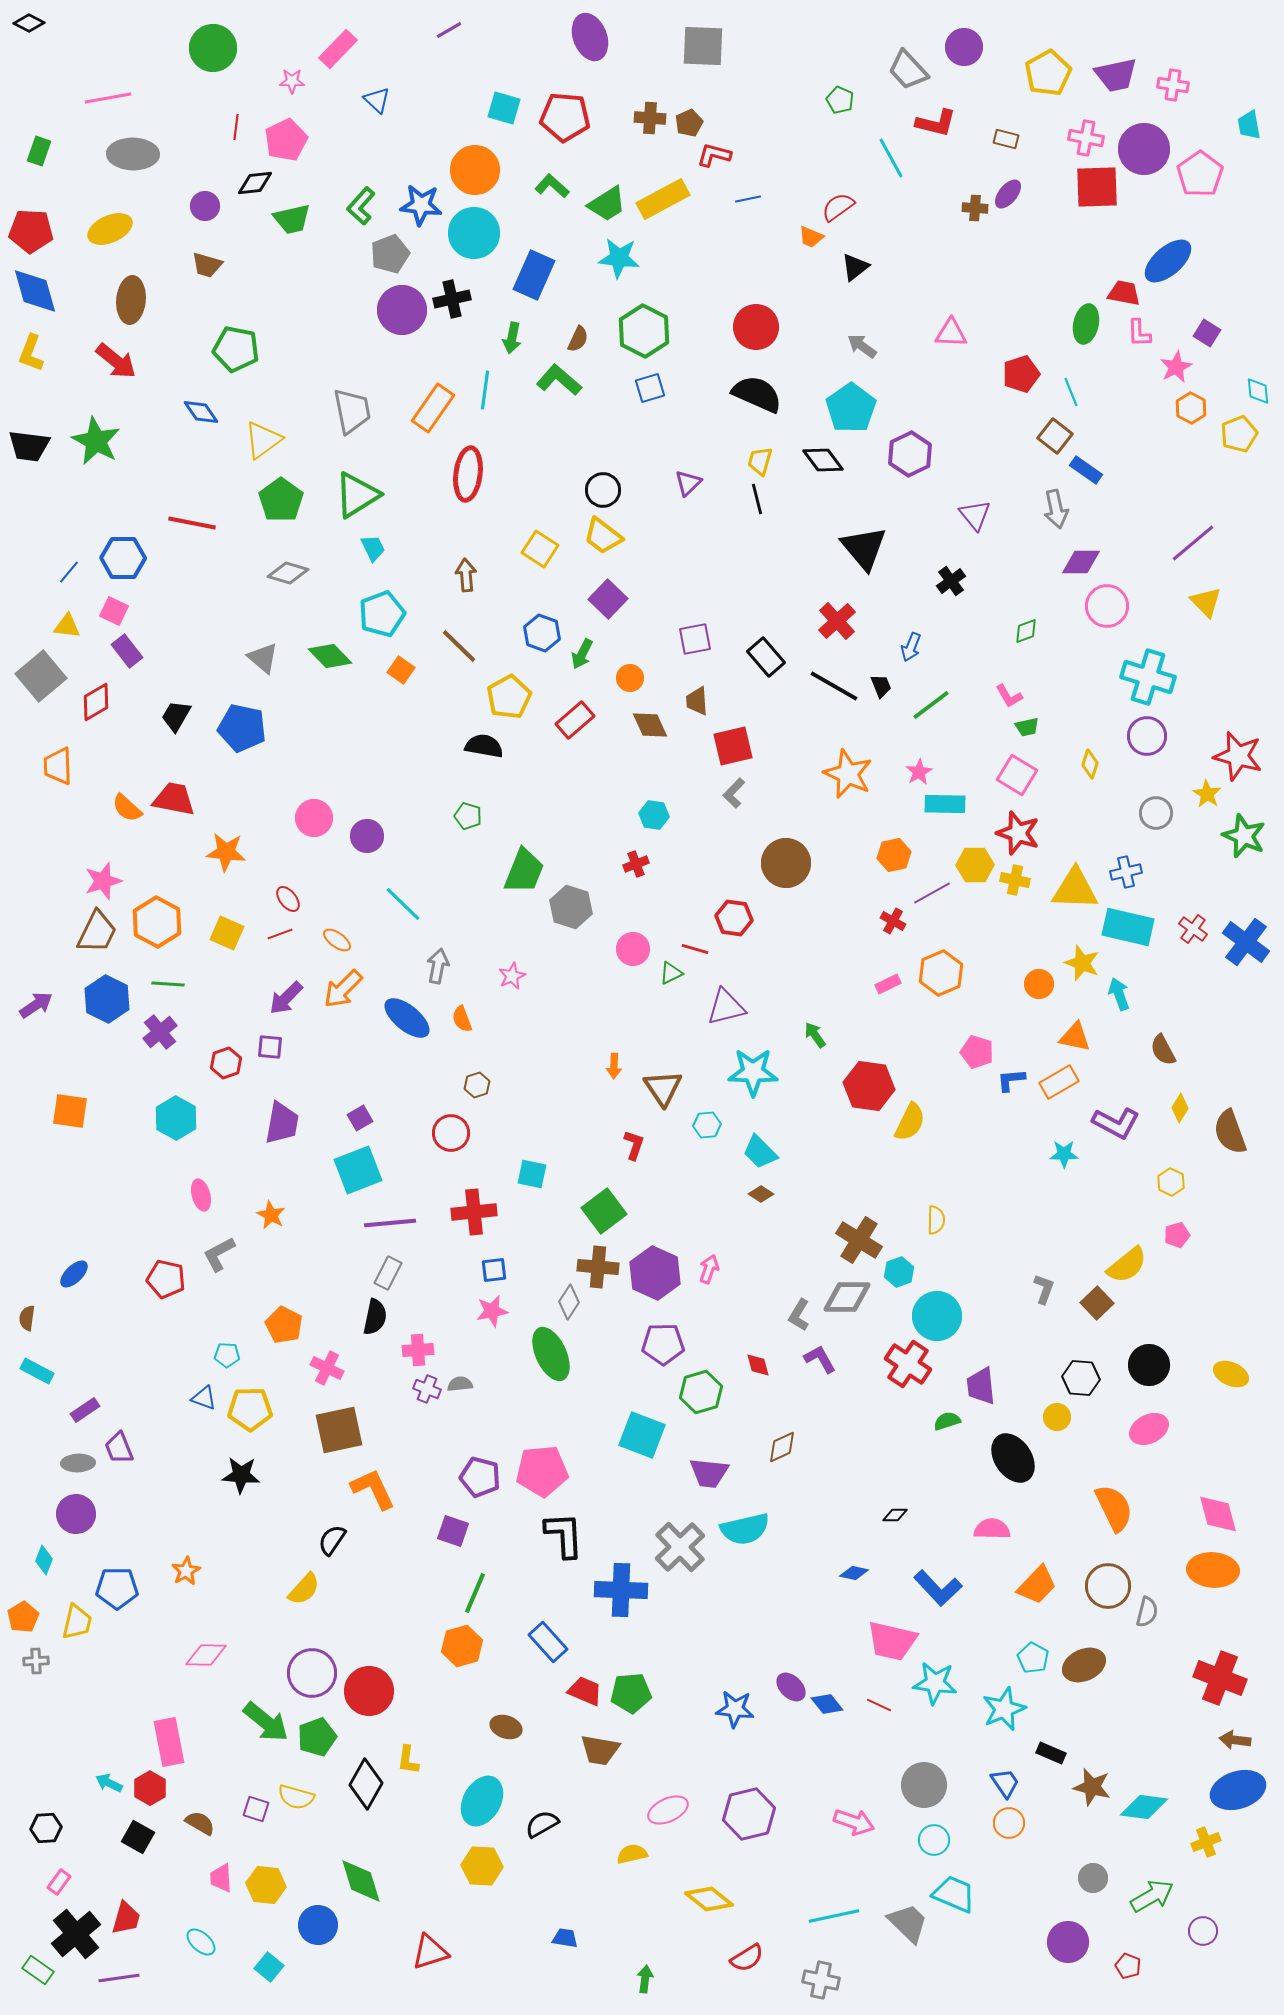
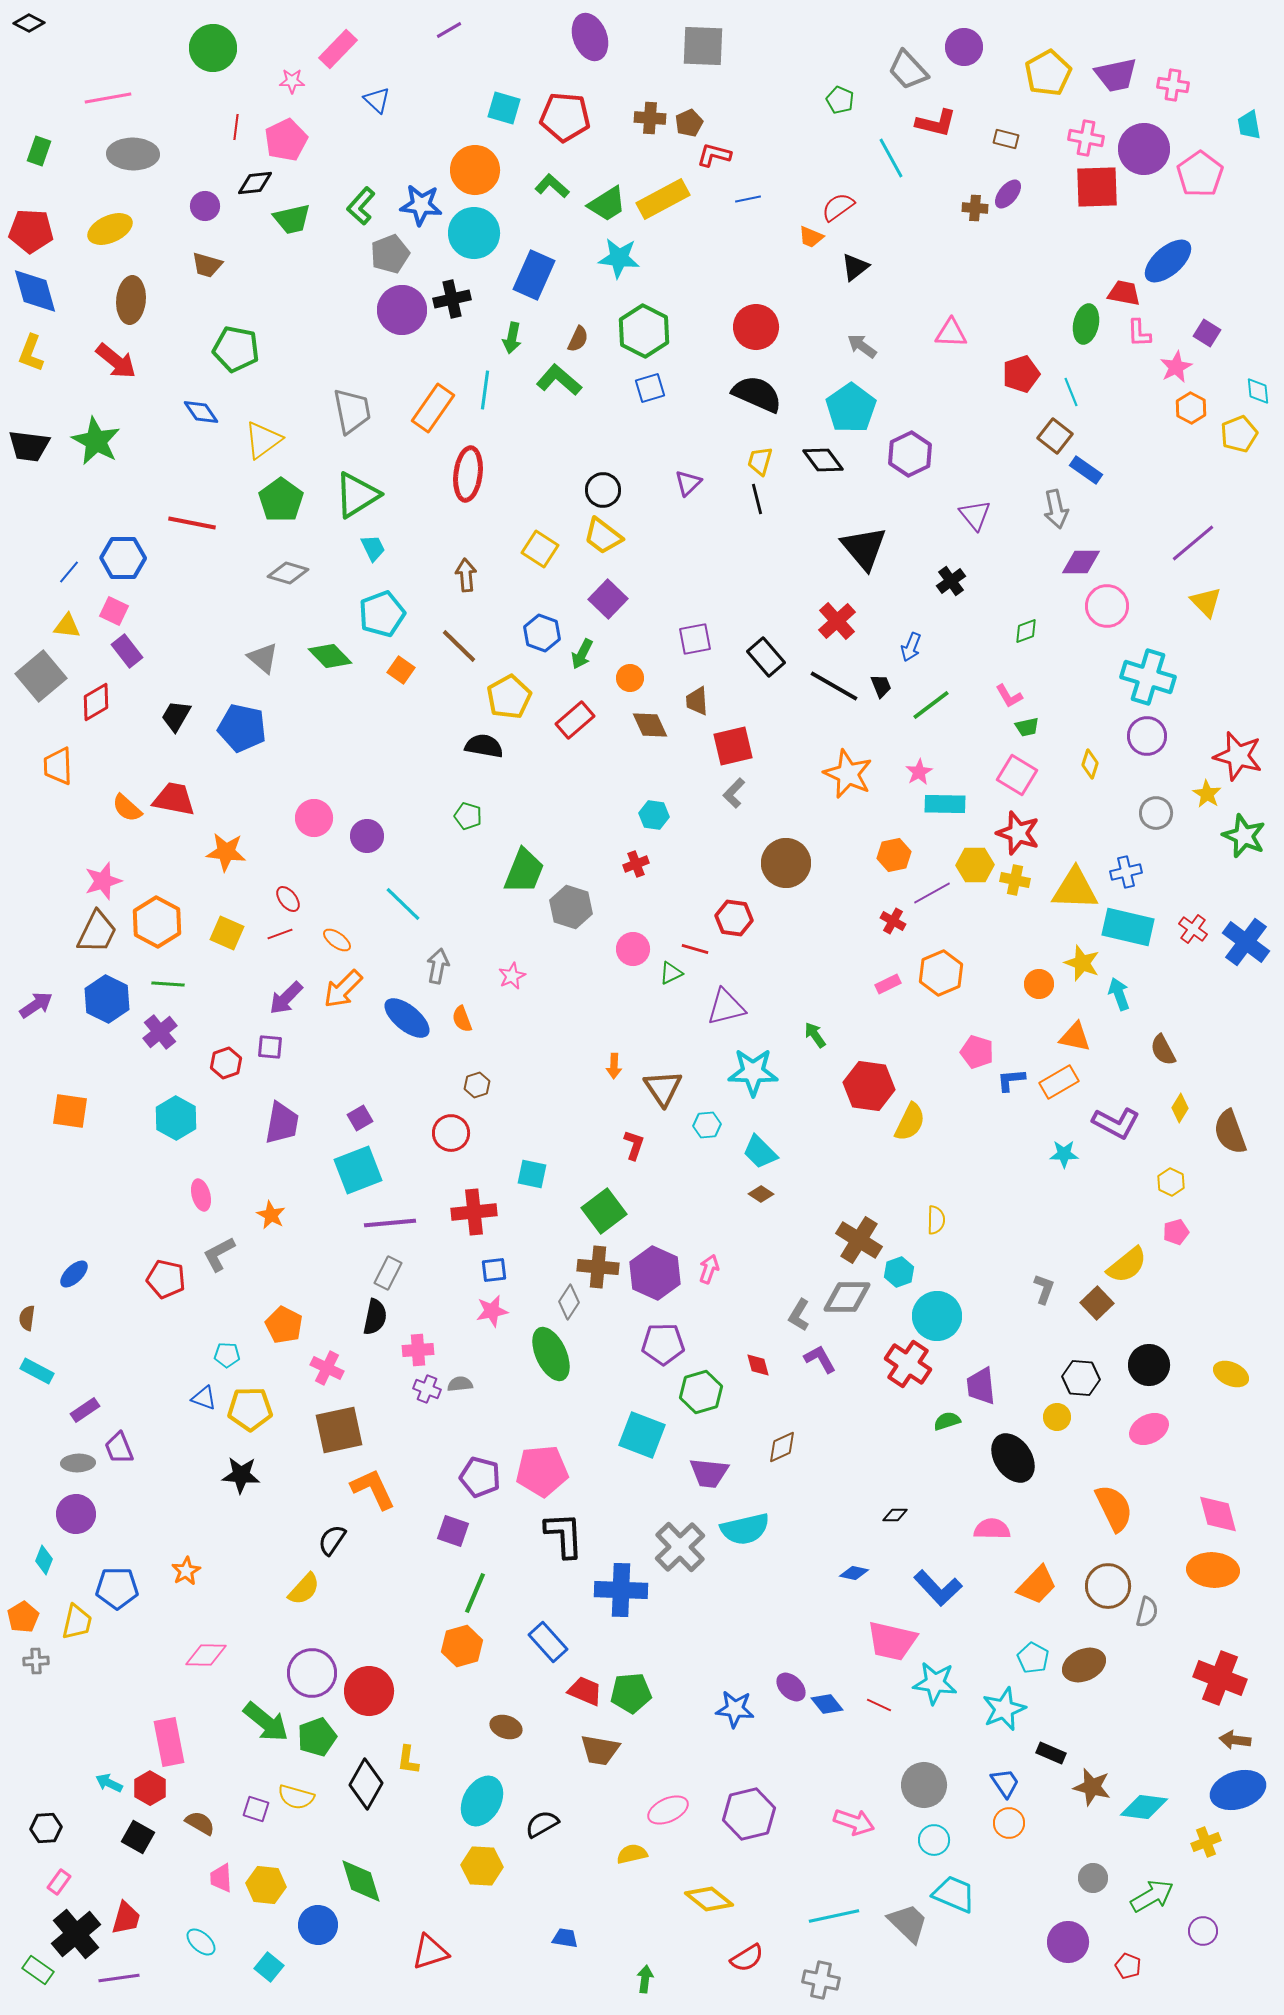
pink pentagon at (1177, 1235): moved 1 px left, 3 px up
